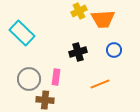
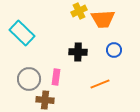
black cross: rotated 18 degrees clockwise
